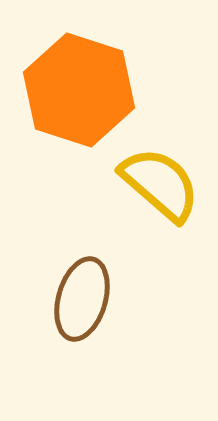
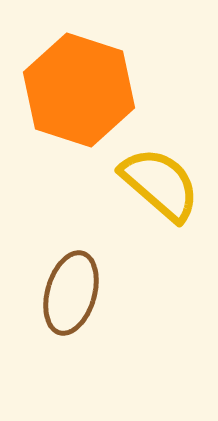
brown ellipse: moved 11 px left, 6 px up
